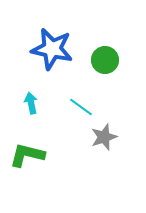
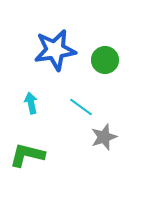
blue star: moved 3 px right, 1 px down; rotated 21 degrees counterclockwise
